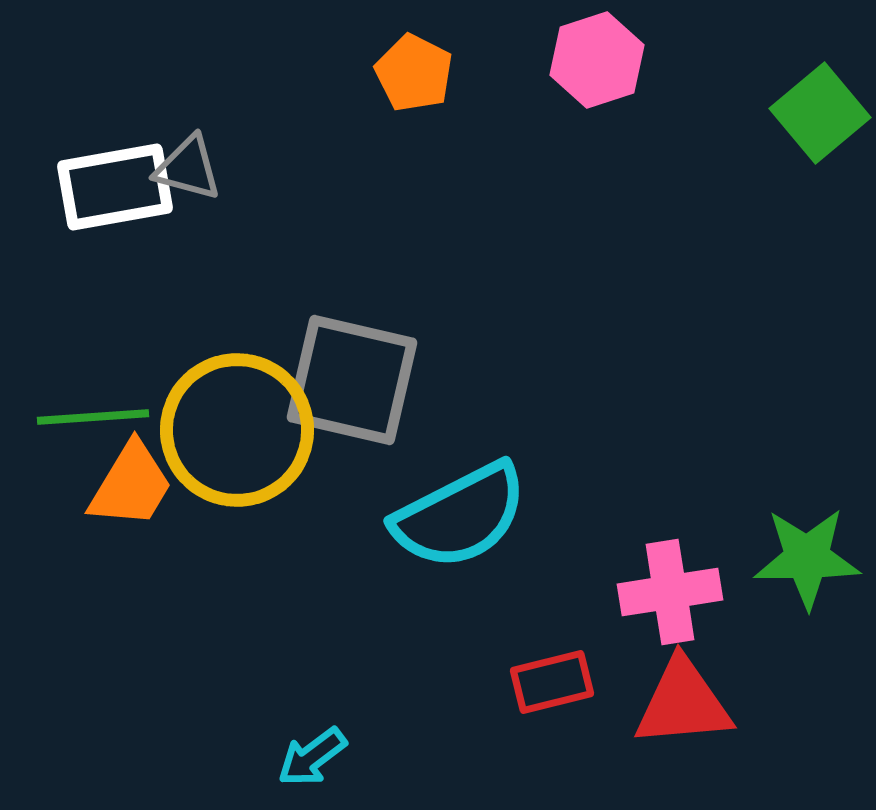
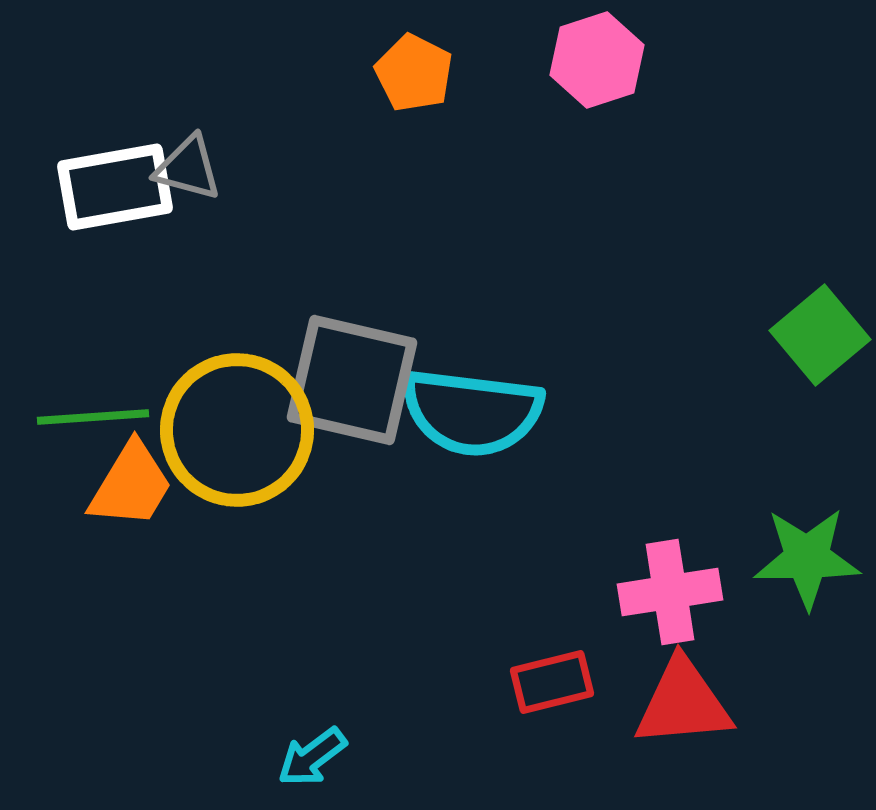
green square: moved 222 px down
cyan semicircle: moved 12 px right, 104 px up; rotated 34 degrees clockwise
